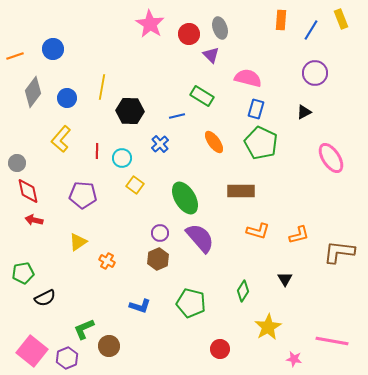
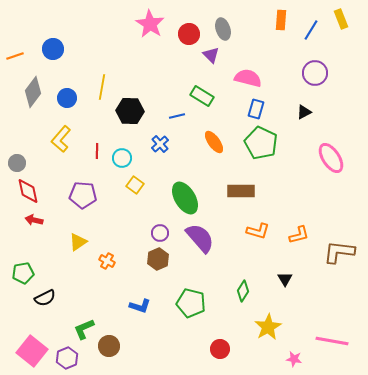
gray ellipse at (220, 28): moved 3 px right, 1 px down
